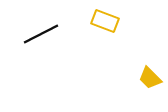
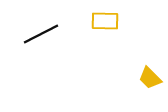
yellow rectangle: rotated 20 degrees counterclockwise
